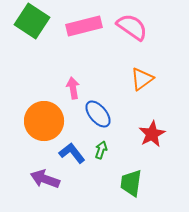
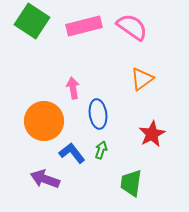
blue ellipse: rotated 32 degrees clockwise
